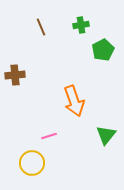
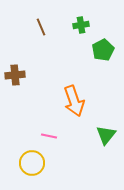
pink line: rotated 28 degrees clockwise
